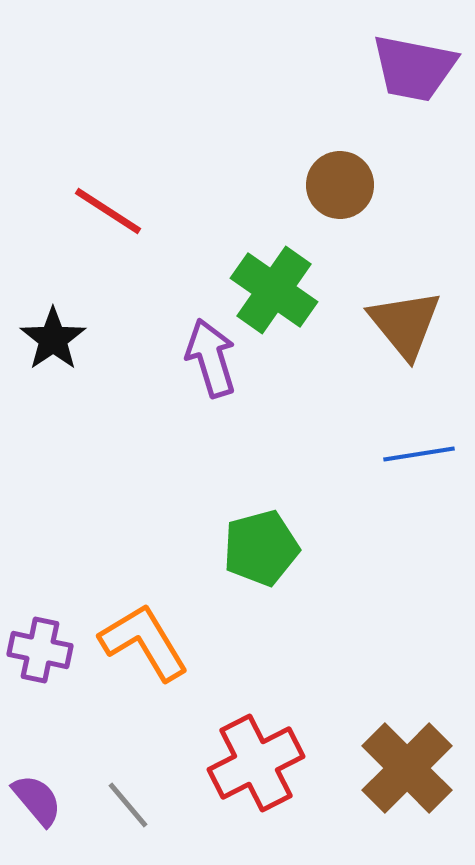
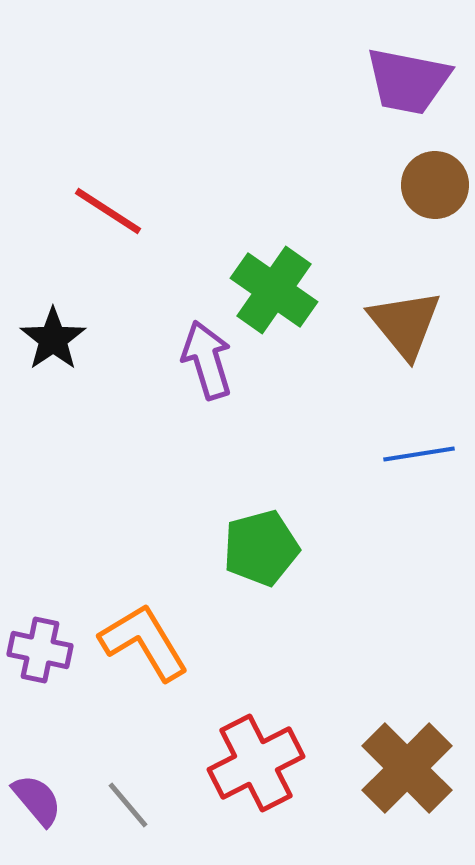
purple trapezoid: moved 6 px left, 13 px down
brown circle: moved 95 px right
purple arrow: moved 4 px left, 2 px down
